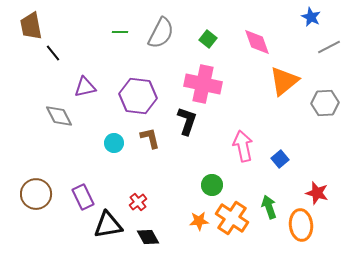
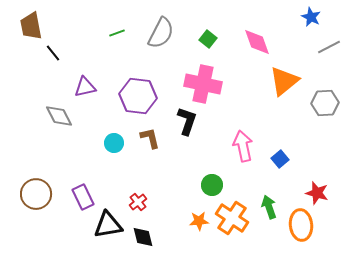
green line: moved 3 px left, 1 px down; rotated 21 degrees counterclockwise
black diamond: moved 5 px left; rotated 15 degrees clockwise
